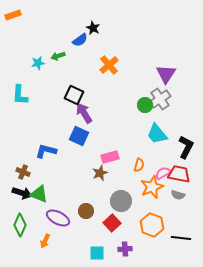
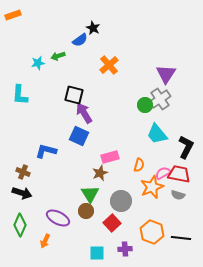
black square: rotated 12 degrees counterclockwise
green triangle: moved 51 px right; rotated 36 degrees clockwise
orange hexagon: moved 7 px down
